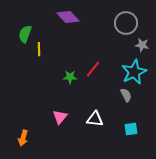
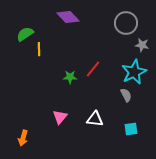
green semicircle: rotated 36 degrees clockwise
